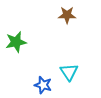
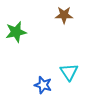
brown star: moved 3 px left
green star: moved 10 px up
